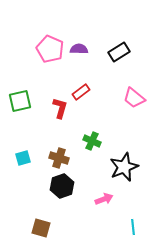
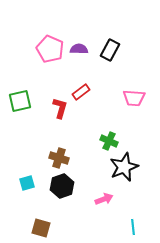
black rectangle: moved 9 px left, 2 px up; rotated 30 degrees counterclockwise
pink trapezoid: rotated 35 degrees counterclockwise
green cross: moved 17 px right
cyan square: moved 4 px right, 25 px down
